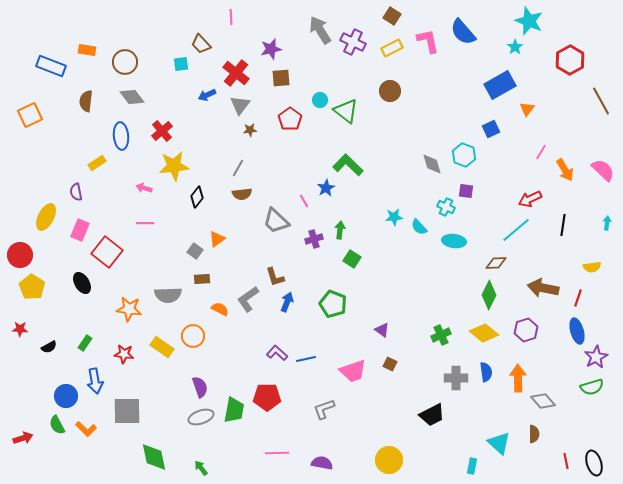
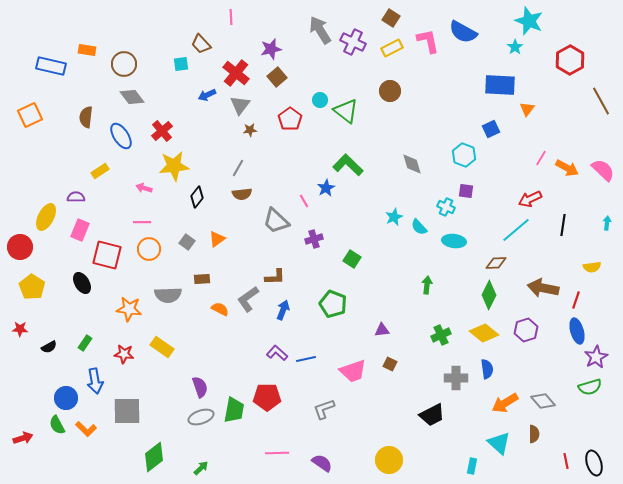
brown square at (392, 16): moved 1 px left, 2 px down
blue semicircle at (463, 32): rotated 20 degrees counterclockwise
brown circle at (125, 62): moved 1 px left, 2 px down
blue rectangle at (51, 66): rotated 8 degrees counterclockwise
brown square at (281, 78): moved 4 px left, 1 px up; rotated 36 degrees counterclockwise
blue rectangle at (500, 85): rotated 32 degrees clockwise
brown semicircle at (86, 101): moved 16 px down
blue ellipse at (121, 136): rotated 28 degrees counterclockwise
pink line at (541, 152): moved 6 px down
yellow rectangle at (97, 163): moved 3 px right, 8 px down
gray diamond at (432, 164): moved 20 px left
orange arrow at (565, 170): moved 2 px right, 2 px up; rotated 30 degrees counterclockwise
purple semicircle at (76, 192): moved 5 px down; rotated 102 degrees clockwise
cyan star at (394, 217): rotated 18 degrees counterclockwise
pink line at (145, 223): moved 3 px left, 1 px up
green arrow at (340, 230): moved 87 px right, 55 px down
gray square at (195, 251): moved 8 px left, 9 px up
red square at (107, 252): moved 3 px down; rotated 24 degrees counterclockwise
red circle at (20, 255): moved 8 px up
brown L-shape at (275, 277): rotated 75 degrees counterclockwise
red line at (578, 298): moved 2 px left, 2 px down
blue arrow at (287, 302): moved 4 px left, 8 px down
purple triangle at (382, 330): rotated 42 degrees counterclockwise
orange circle at (193, 336): moved 44 px left, 87 px up
blue semicircle at (486, 372): moved 1 px right, 3 px up
orange arrow at (518, 378): moved 13 px left, 25 px down; rotated 120 degrees counterclockwise
green semicircle at (592, 387): moved 2 px left
blue circle at (66, 396): moved 2 px down
green diamond at (154, 457): rotated 64 degrees clockwise
purple semicircle at (322, 463): rotated 25 degrees clockwise
green arrow at (201, 468): rotated 84 degrees clockwise
